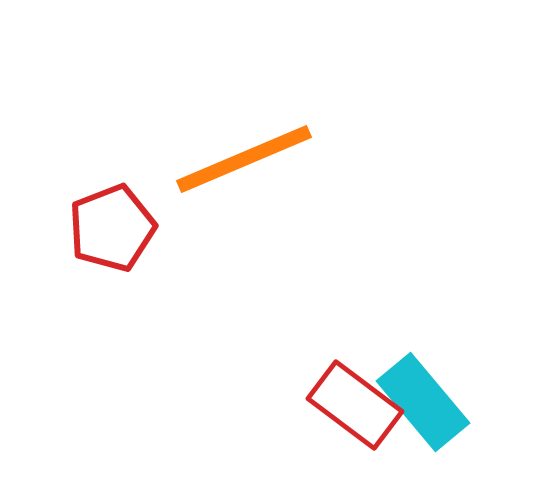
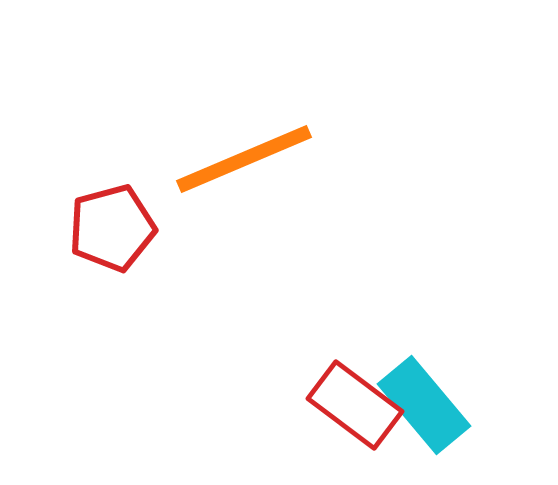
red pentagon: rotated 6 degrees clockwise
cyan rectangle: moved 1 px right, 3 px down
